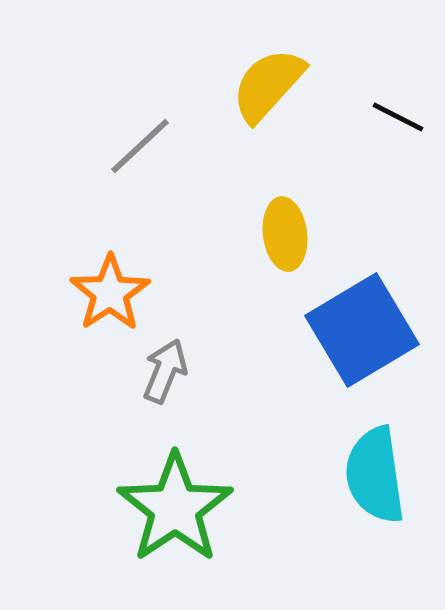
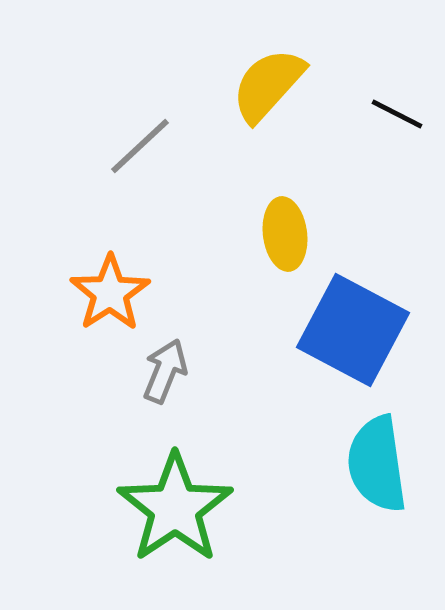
black line: moved 1 px left, 3 px up
blue square: moved 9 px left; rotated 31 degrees counterclockwise
cyan semicircle: moved 2 px right, 11 px up
